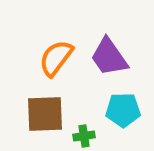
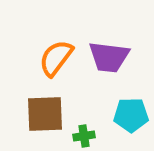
purple trapezoid: rotated 48 degrees counterclockwise
cyan pentagon: moved 8 px right, 5 px down
